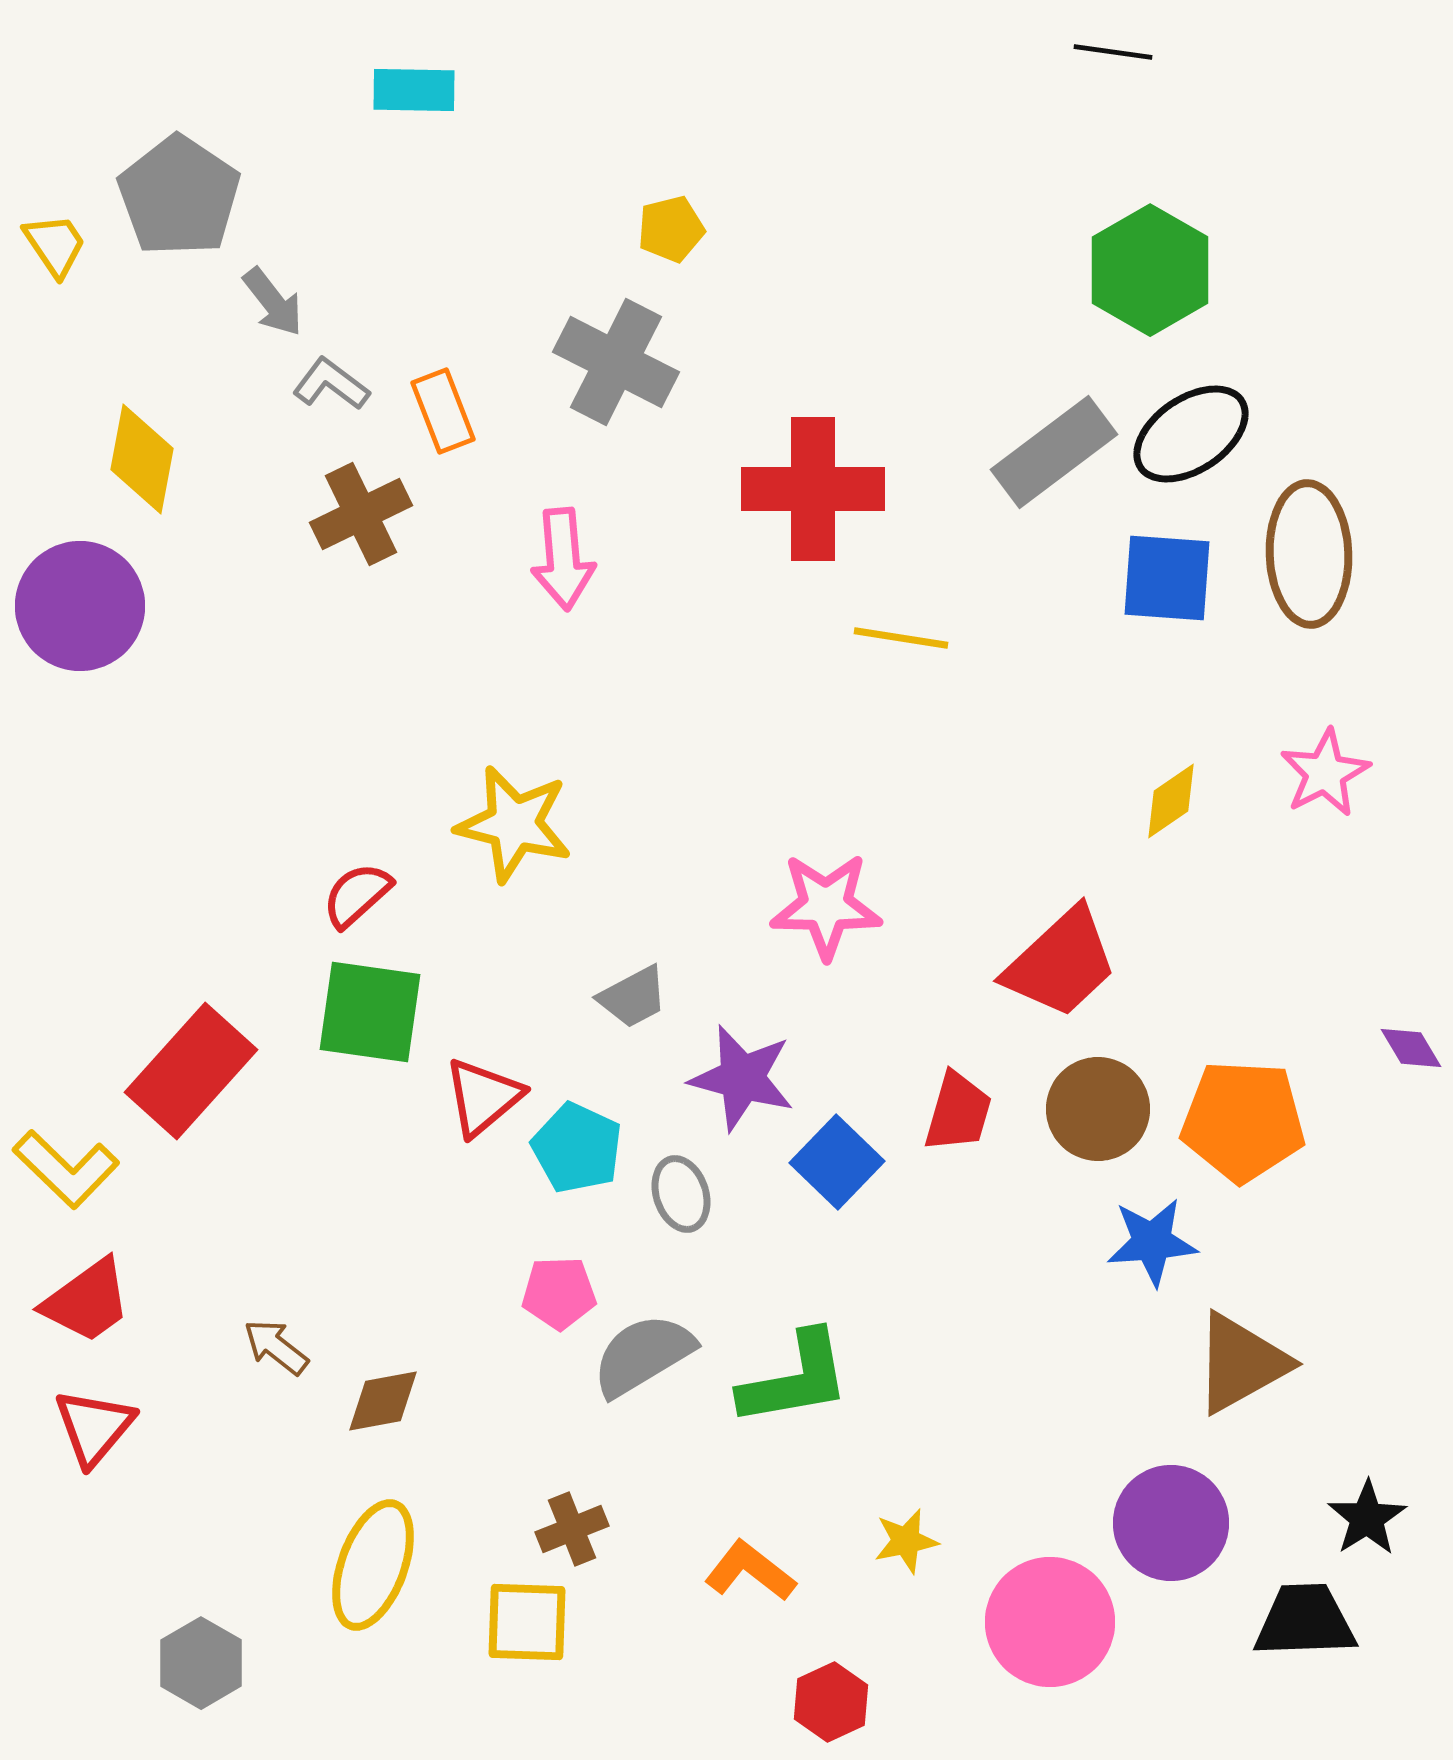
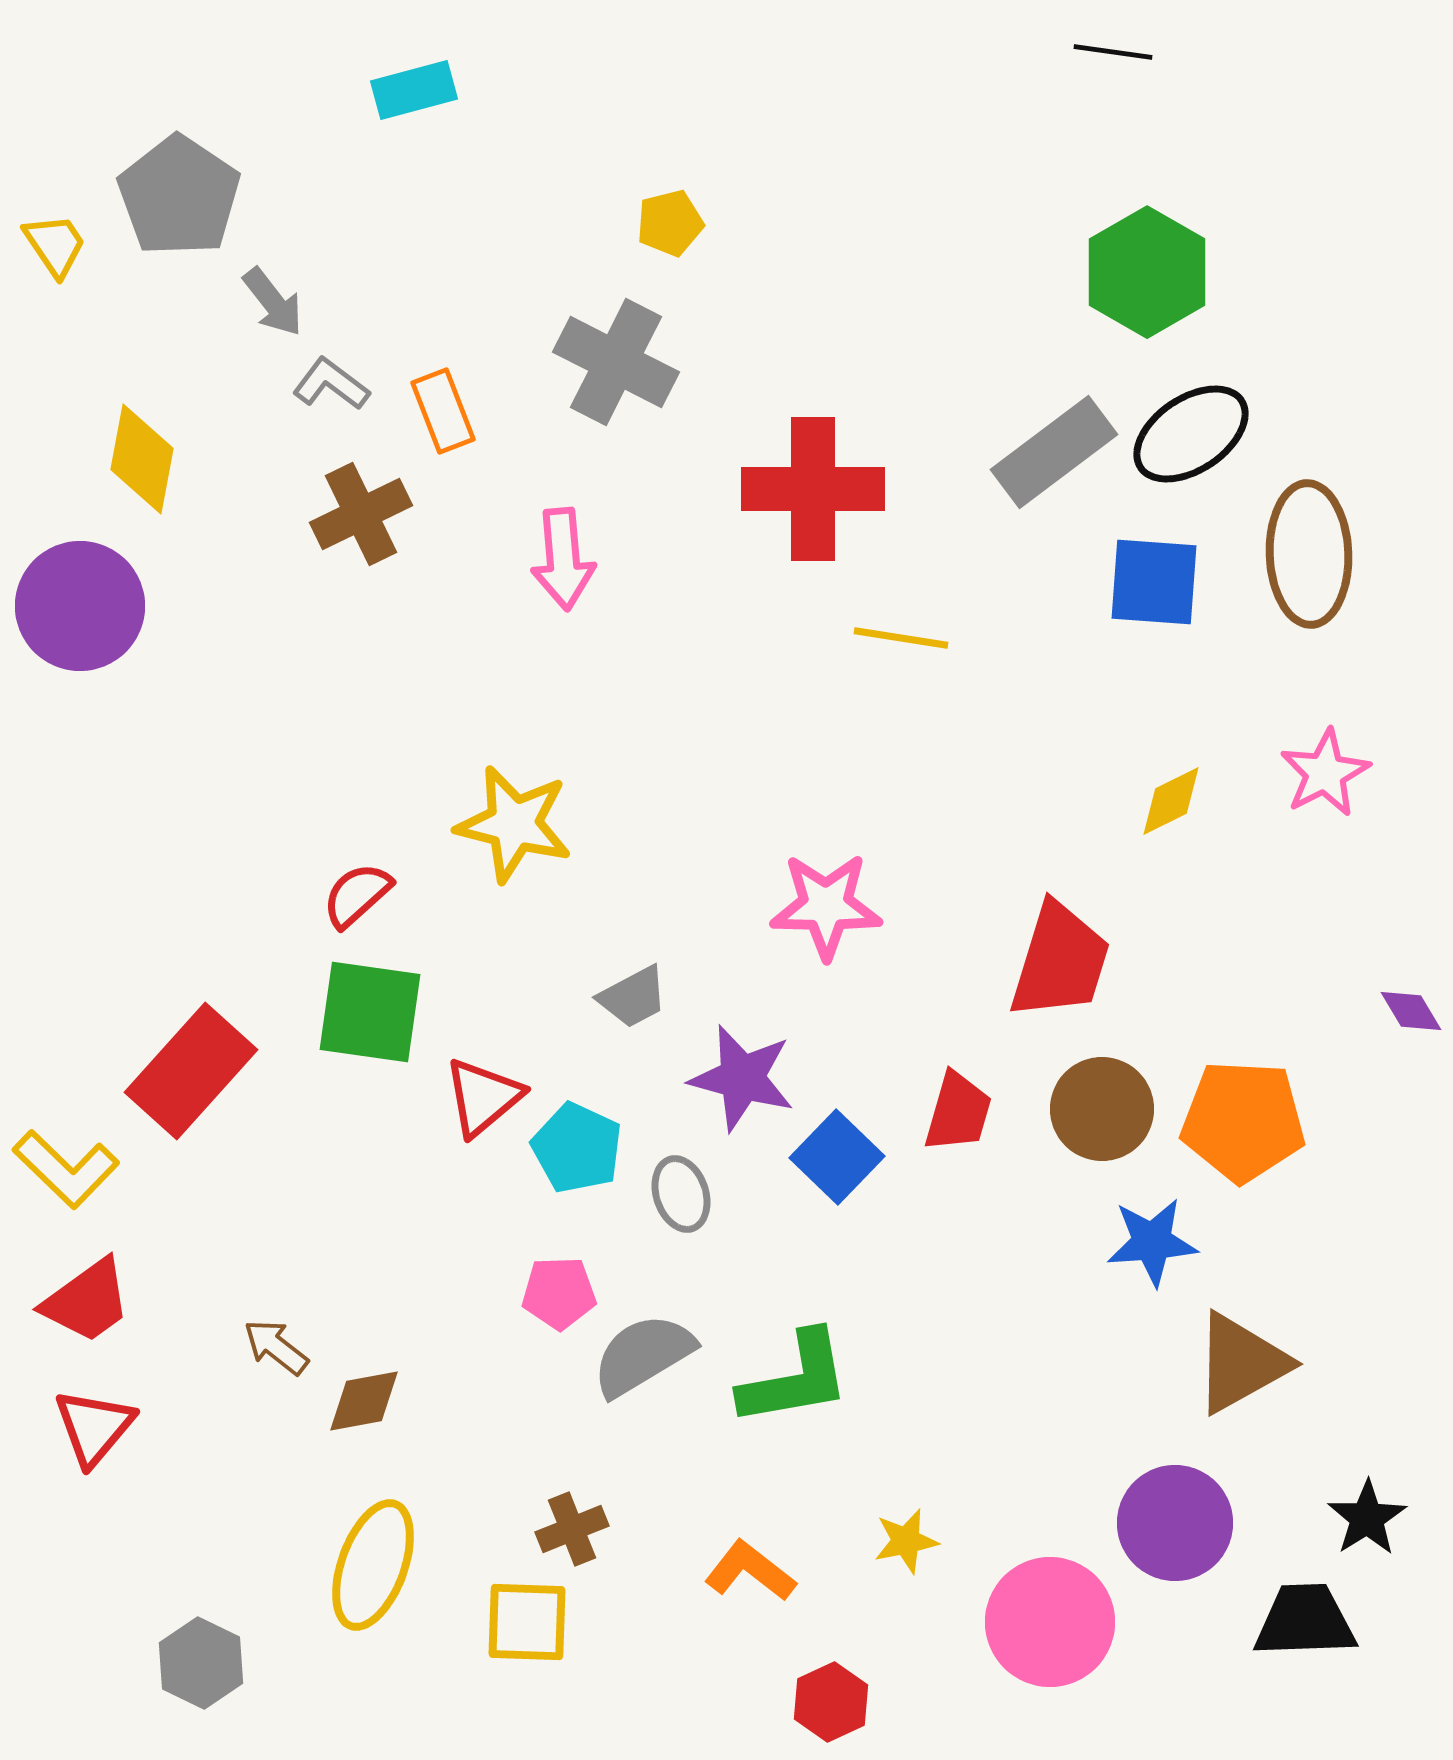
cyan rectangle at (414, 90): rotated 16 degrees counterclockwise
yellow pentagon at (671, 229): moved 1 px left, 6 px up
green hexagon at (1150, 270): moved 3 px left, 2 px down
blue square at (1167, 578): moved 13 px left, 4 px down
yellow diamond at (1171, 801): rotated 8 degrees clockwise
red trapezoid at (1061, 963): moved 1 px left, 2 px up; rotated 30 degrees counterclockwise
purple diamond at (1411, 1048): moved 37 px up
brown circle at (1098, 1109): moved 4 px right
blue square at (837, 1162): moved 5 px up
brown diamond at (383, 1401): moved 19 px left
purple circle at (1171, 1523): moved 4 px right
gray hexagon at (201, 1663): rotated 4 degrees counterclockwise
